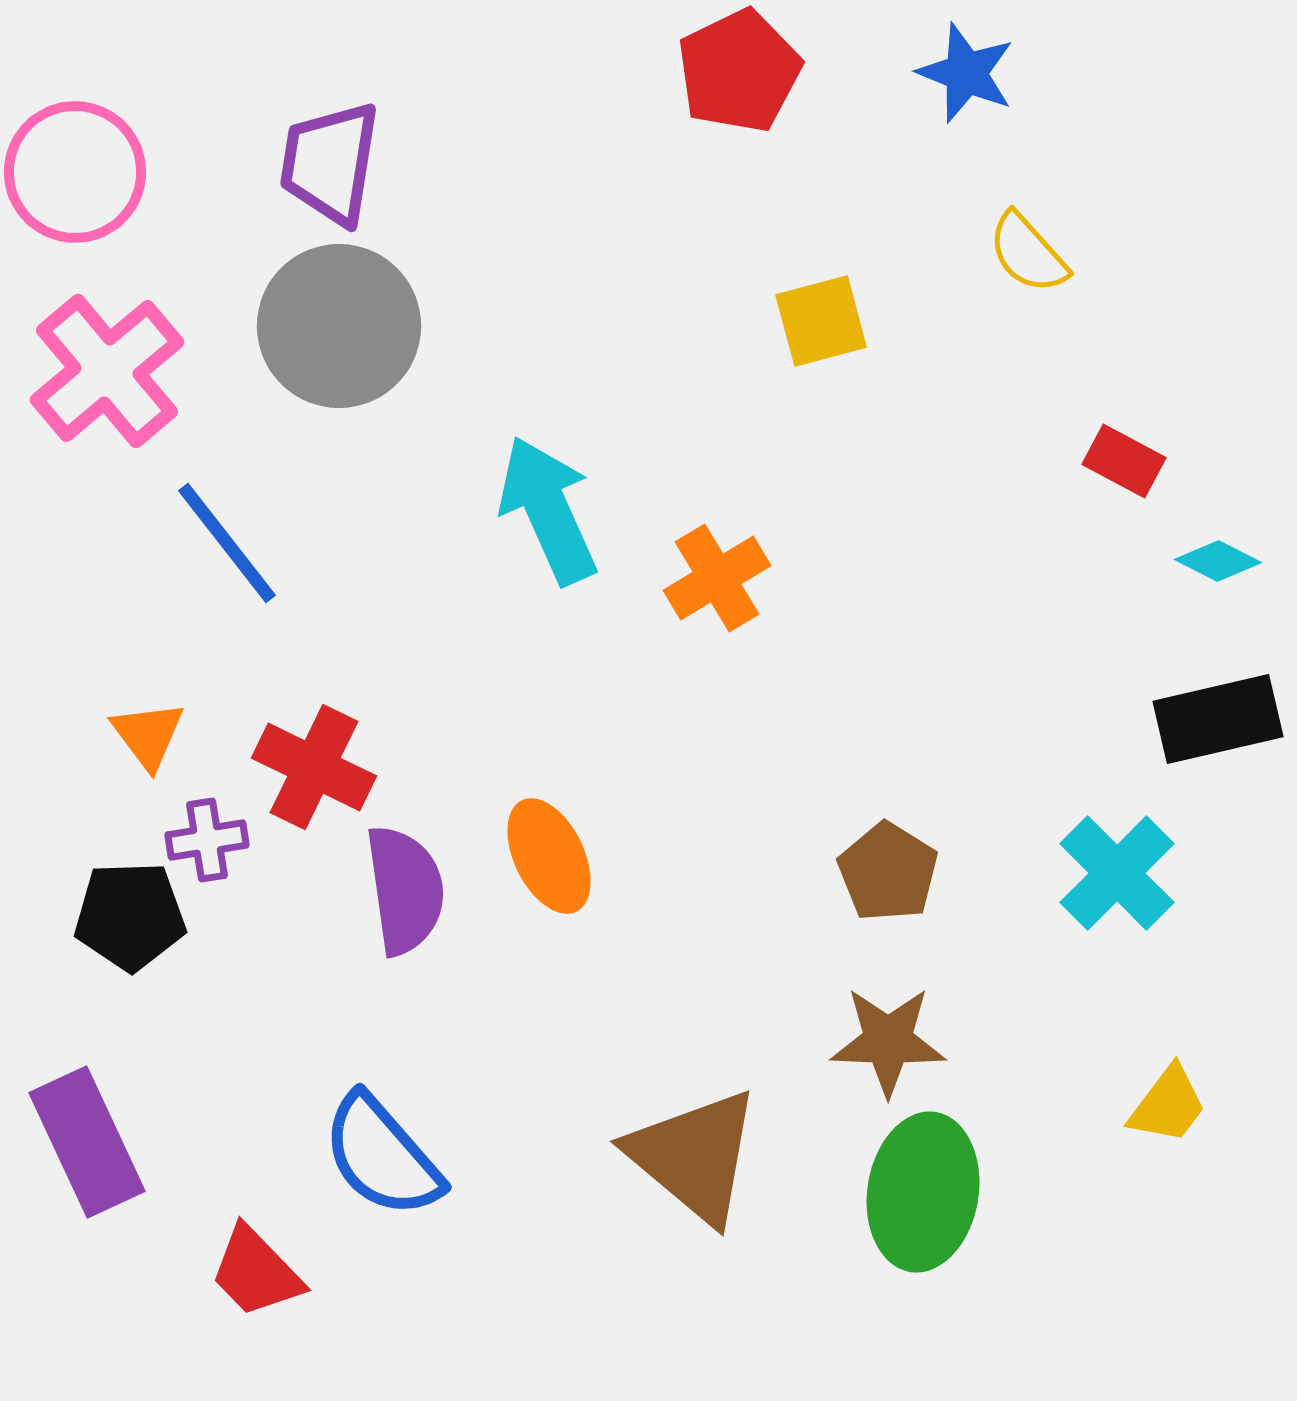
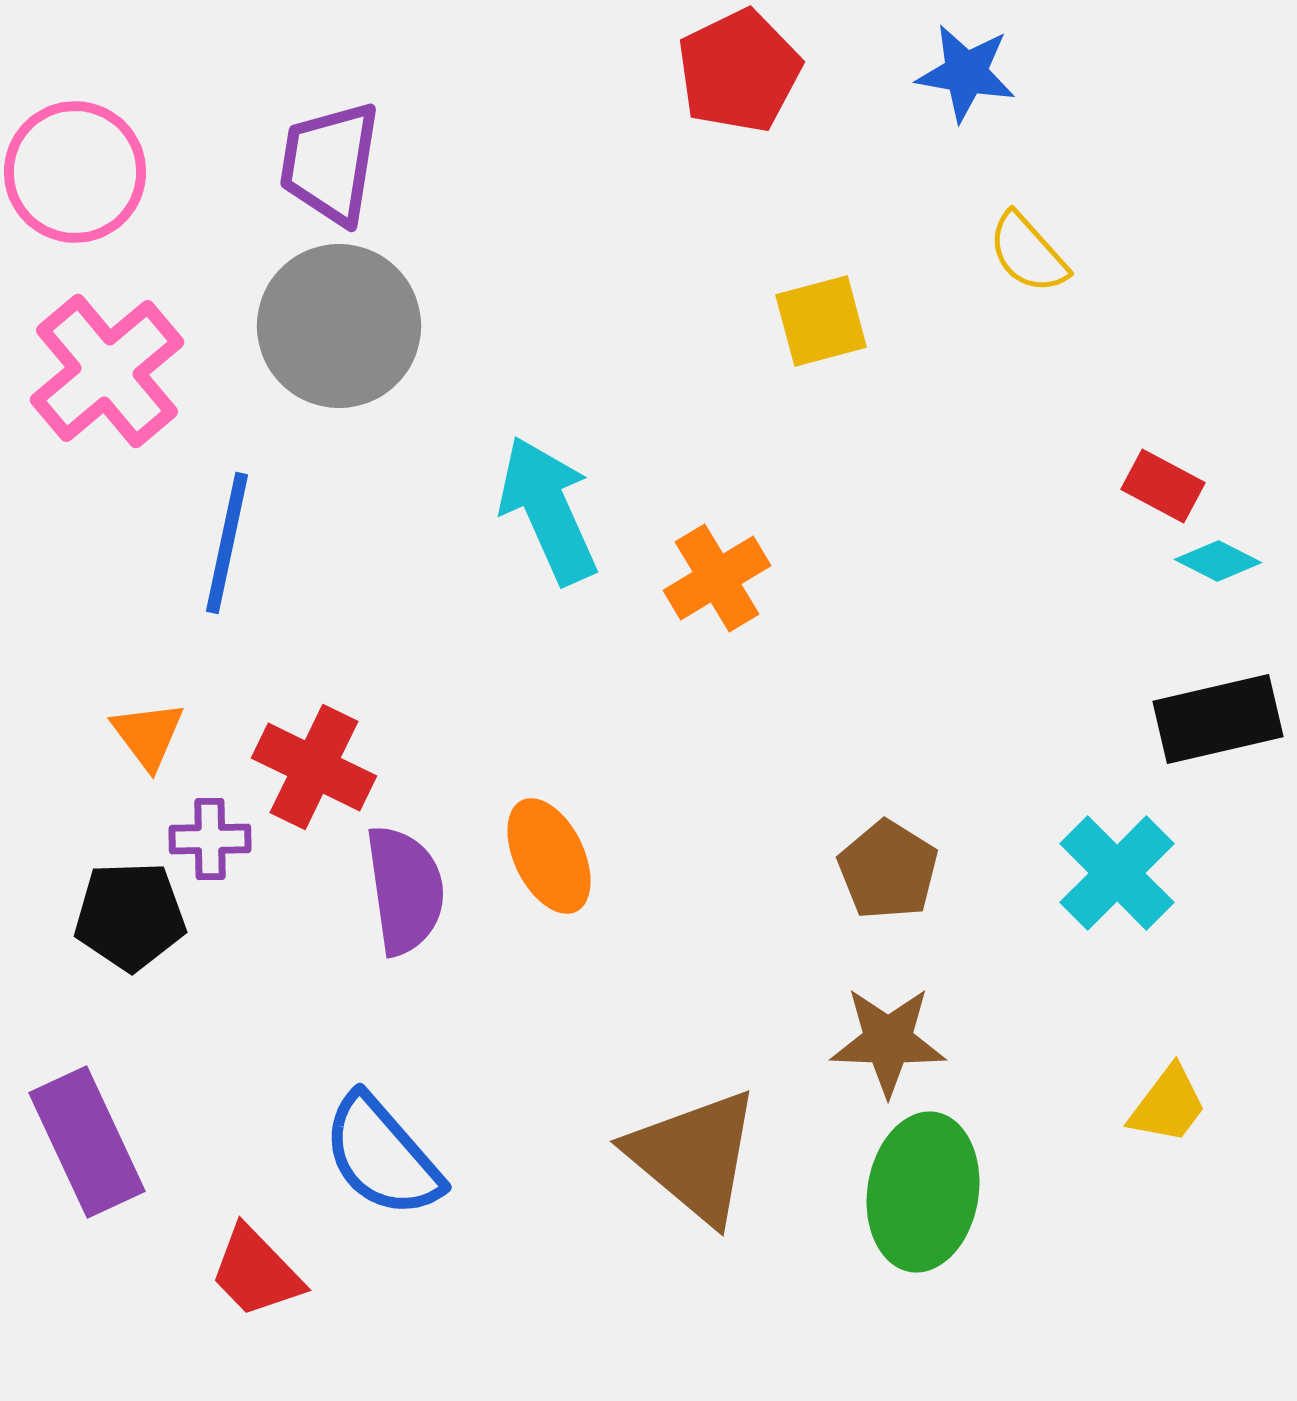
blue star: rotated 12 degrees counterclockwise
red rectangle: moved 39 px right, 25 px down
blue line: rotated 50 degrees clockwise
purple cross: moved 3 px right, 1 px up; rotated 8 degrees clockwise
brown pentagon: moved 2 px up
